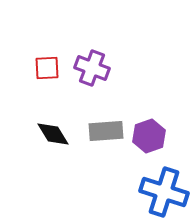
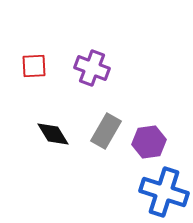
red square: moved 13 px left, 2 px up
gray rectangle: rotated 56 degrees counterclockwise
purple hexagon: moved 6 px down; rotated 12 degrees clockwise
